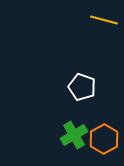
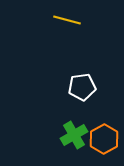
yellow line: moved 37 px left
white pentagon: rotated 28 degrees counterclockwise
